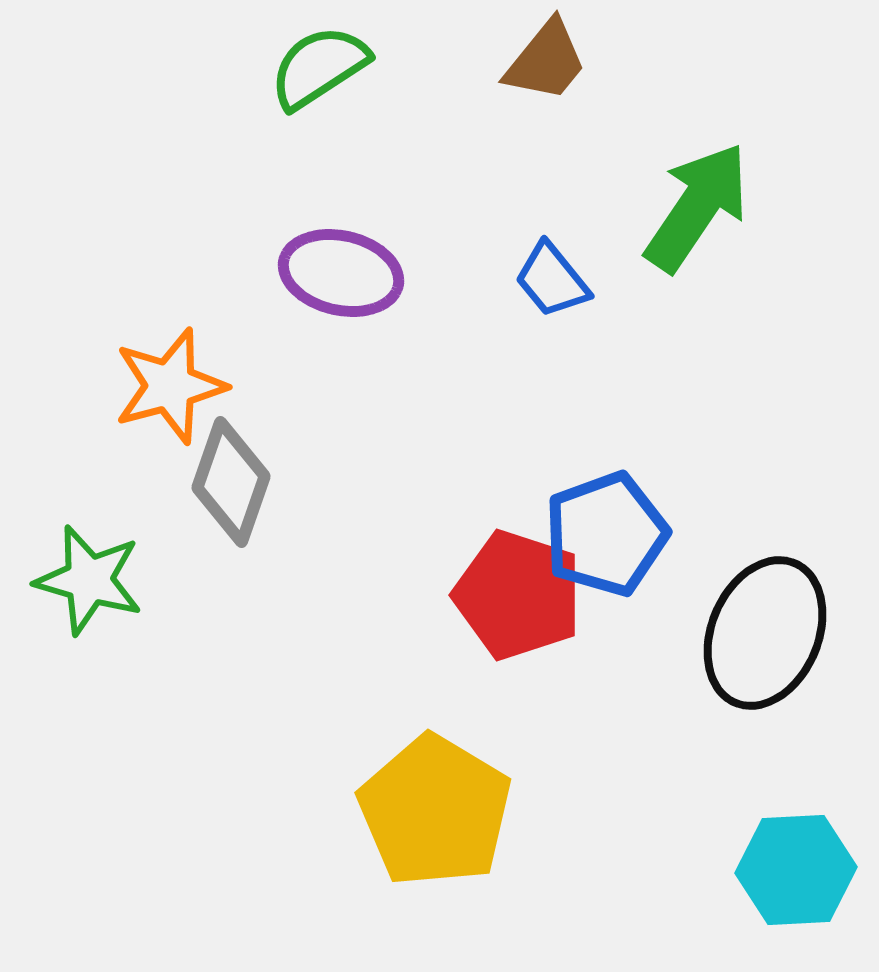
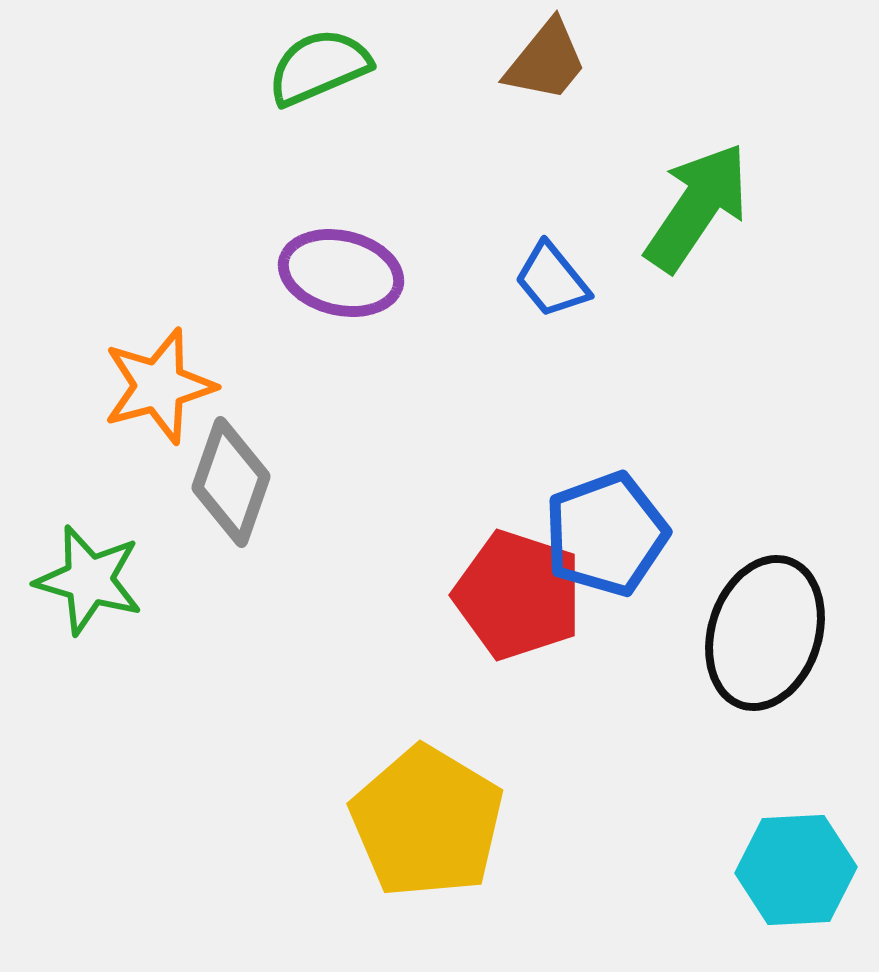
green semicircle: rotated 10 degrees clockwise
orange star: moved 11 px left
black ellipse: rotated 5 degrees counterclockwise
yellow pentagon: moved 8 px left, 11 px down
